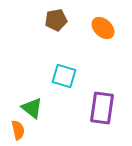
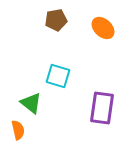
cyan square: moved 6 px left
green triangle: moved 1 px left, 5 px up
